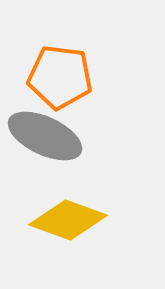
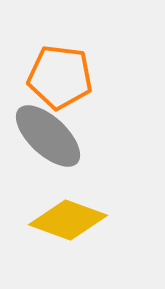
gray ellipse: moved 3 px right; rotated 18 degrees clockwise
